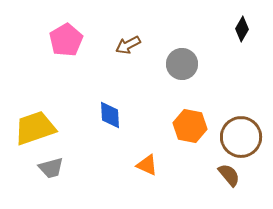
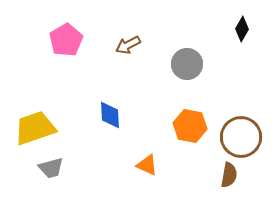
gray circle: moved 5 px right
brown semicircle: rotated 50 degrees clockwise
